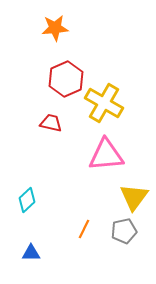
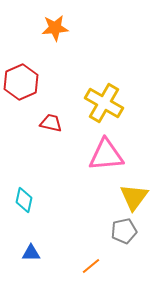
red hexagon: moved 45 px left, 3 px down
cyan diamond: moved 3 px left; rotated 35 degrees counterclockwise
orange line: moved 7 px right, 37 px down; rotated 24 degrees clockwise
